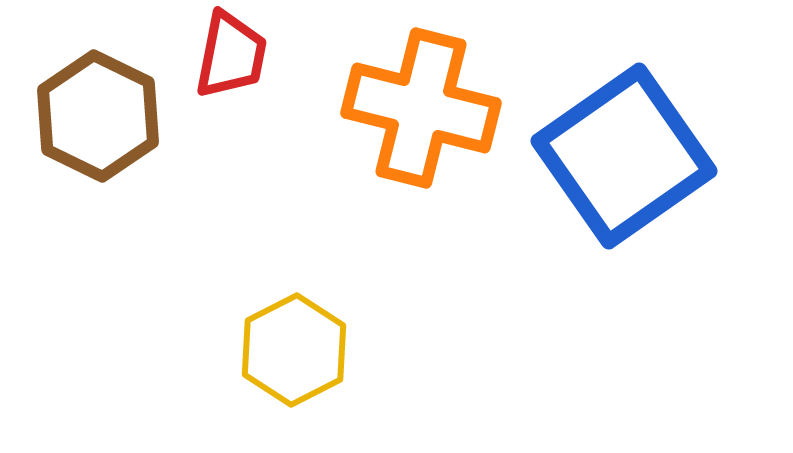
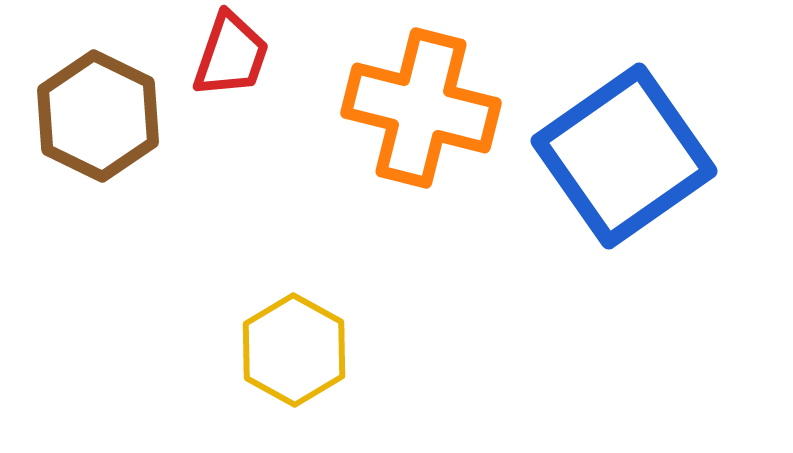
red trapezoid: rotated 8 degrees clockwise
yellow hexagon: rotated 4 degrees counterclockwise
